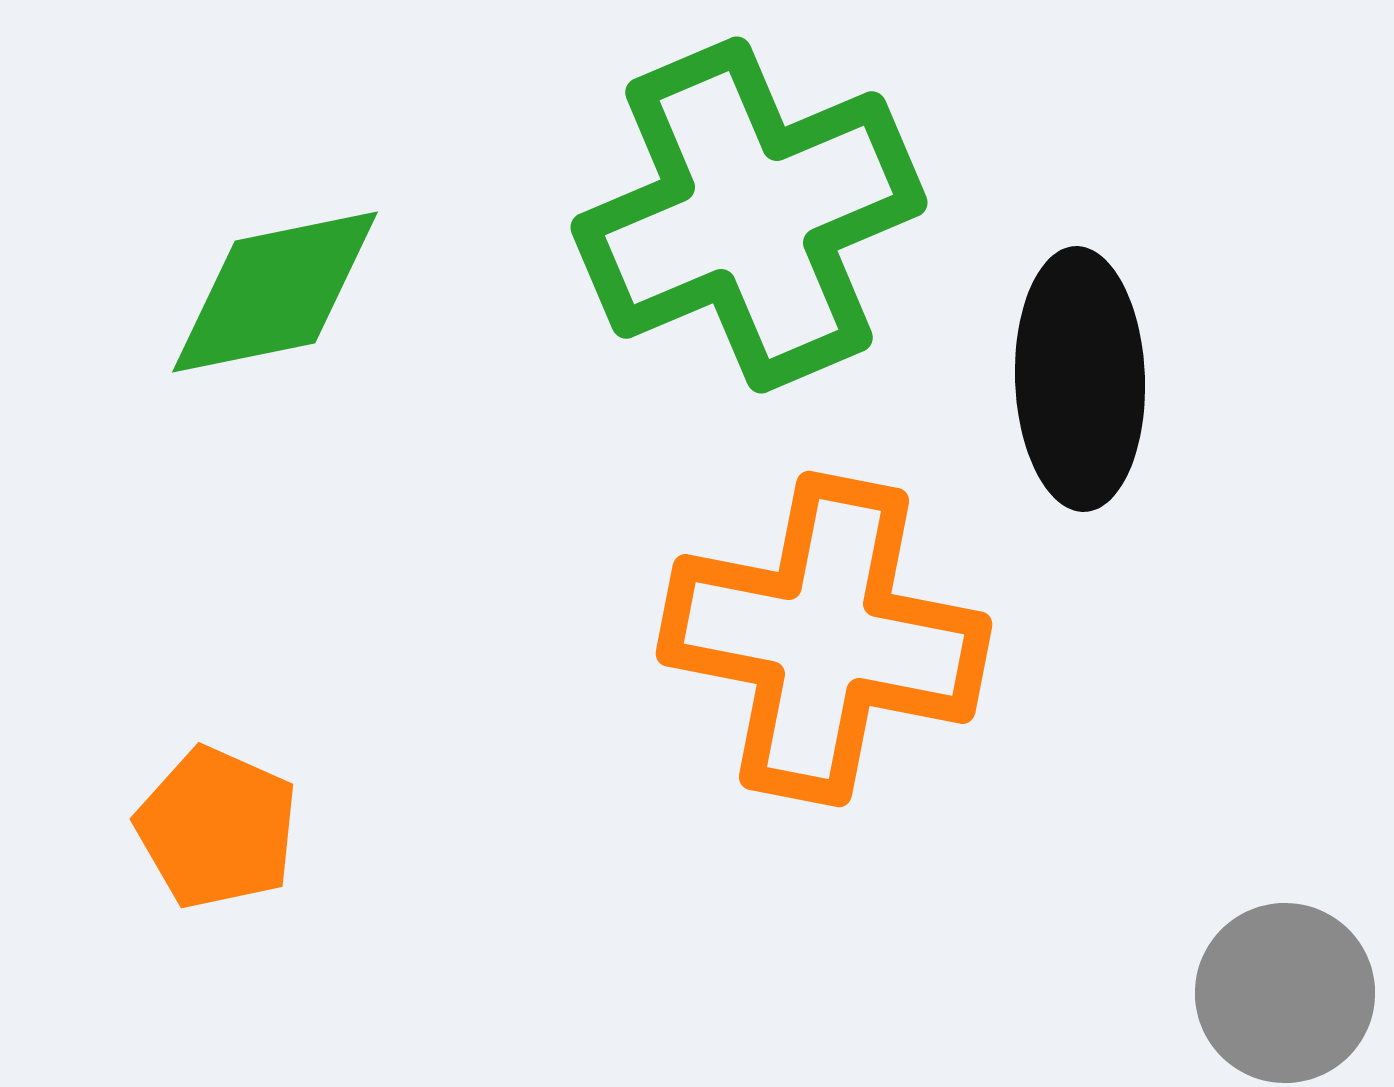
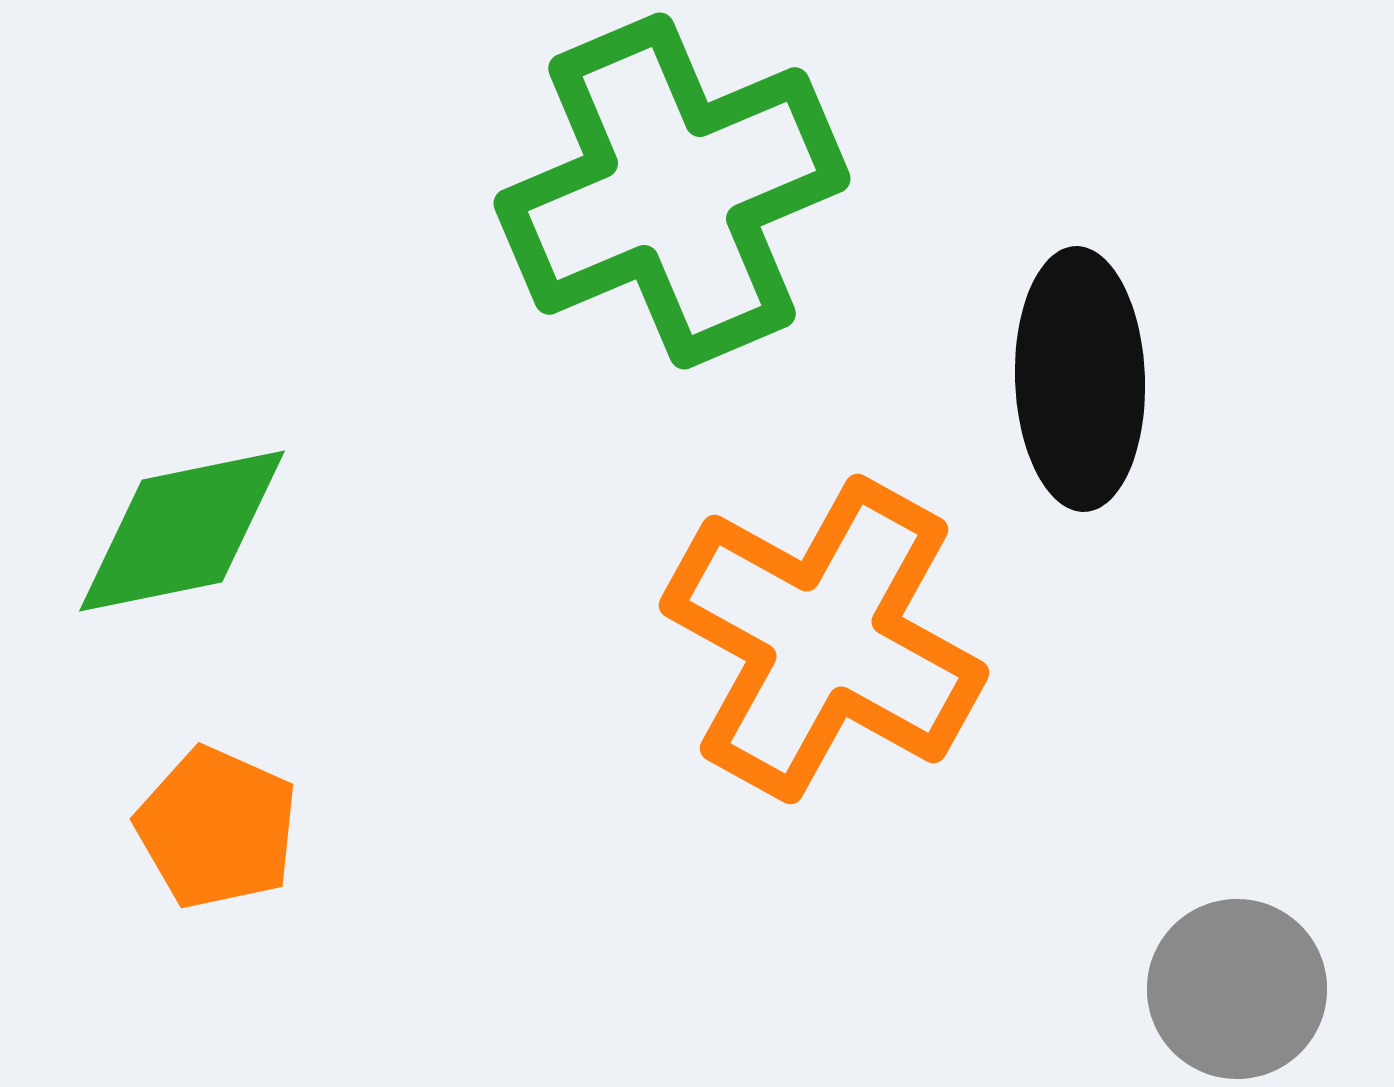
green cross: moved 77 px left, 24 px up
green diamond: moved 93 px left, 239 px down
orange cross: rotated 18 degrees clockwise
gray circle: moved 48 px left, 4 px up
